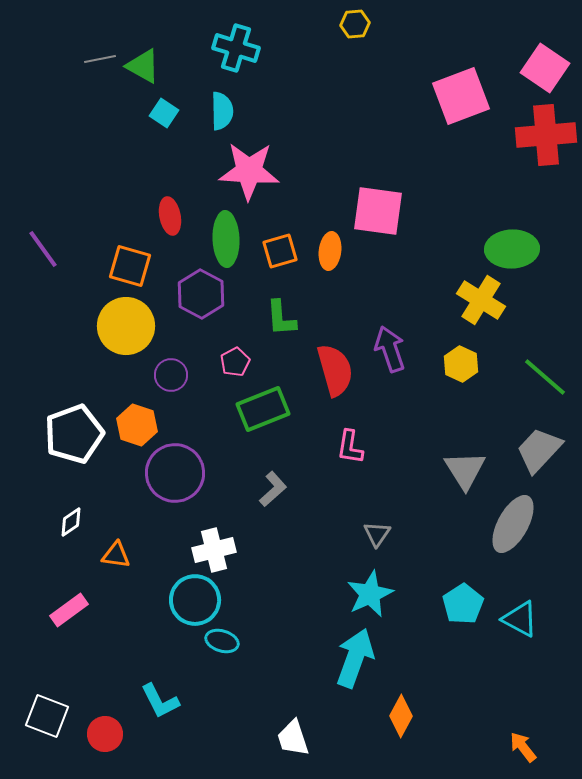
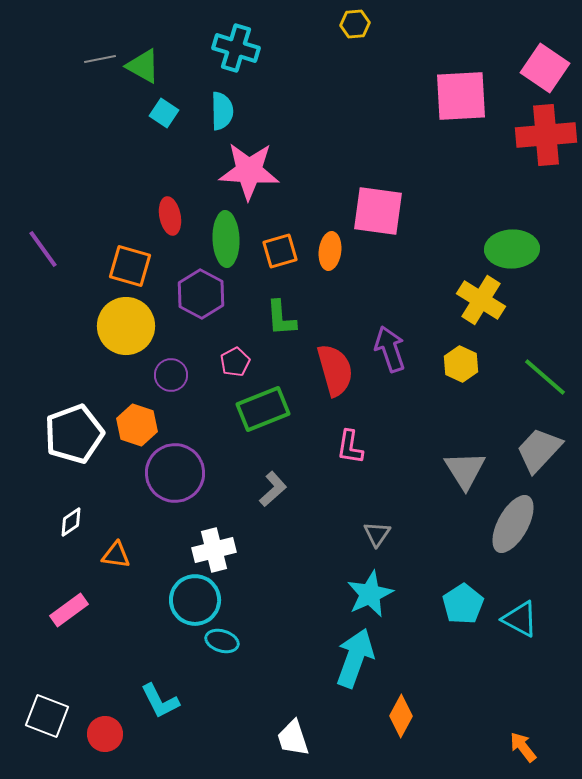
pink square at (461, 96): rotated 18 degrees clockwise
